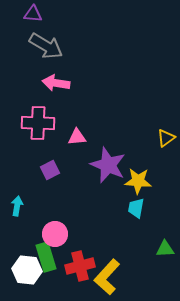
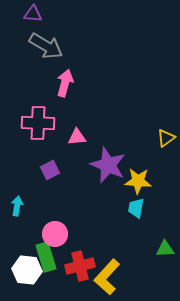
pink arrow: moved 9 px right; rotated 96 degrees clockwise
